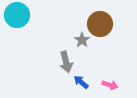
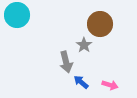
gray star: moved 2 px right, 5 px down
